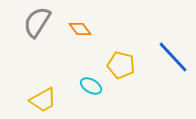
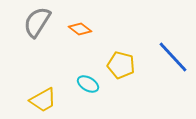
orange diamond: rotated 15 degrees counterclockwise
cyan ellipse: moved 3 px left, 2 px up
